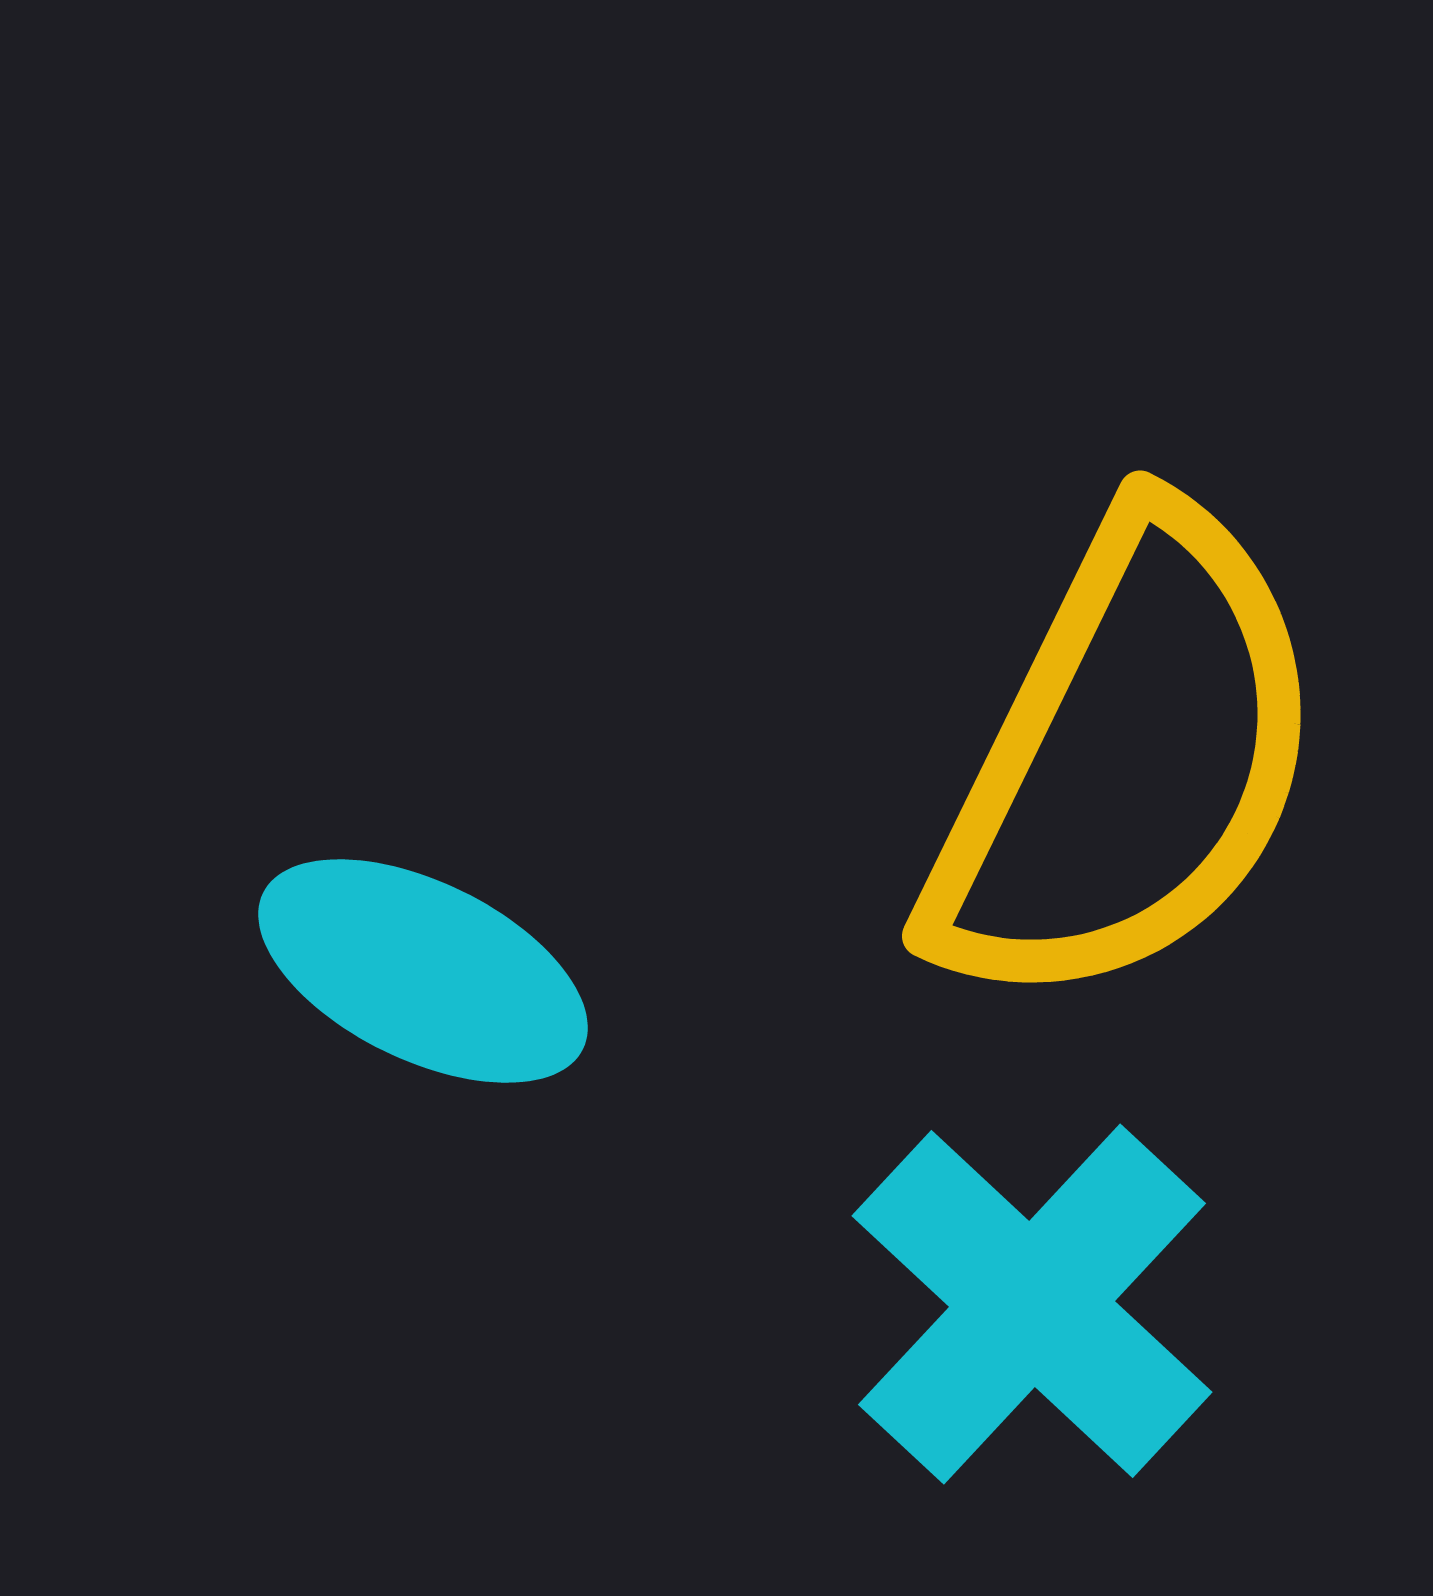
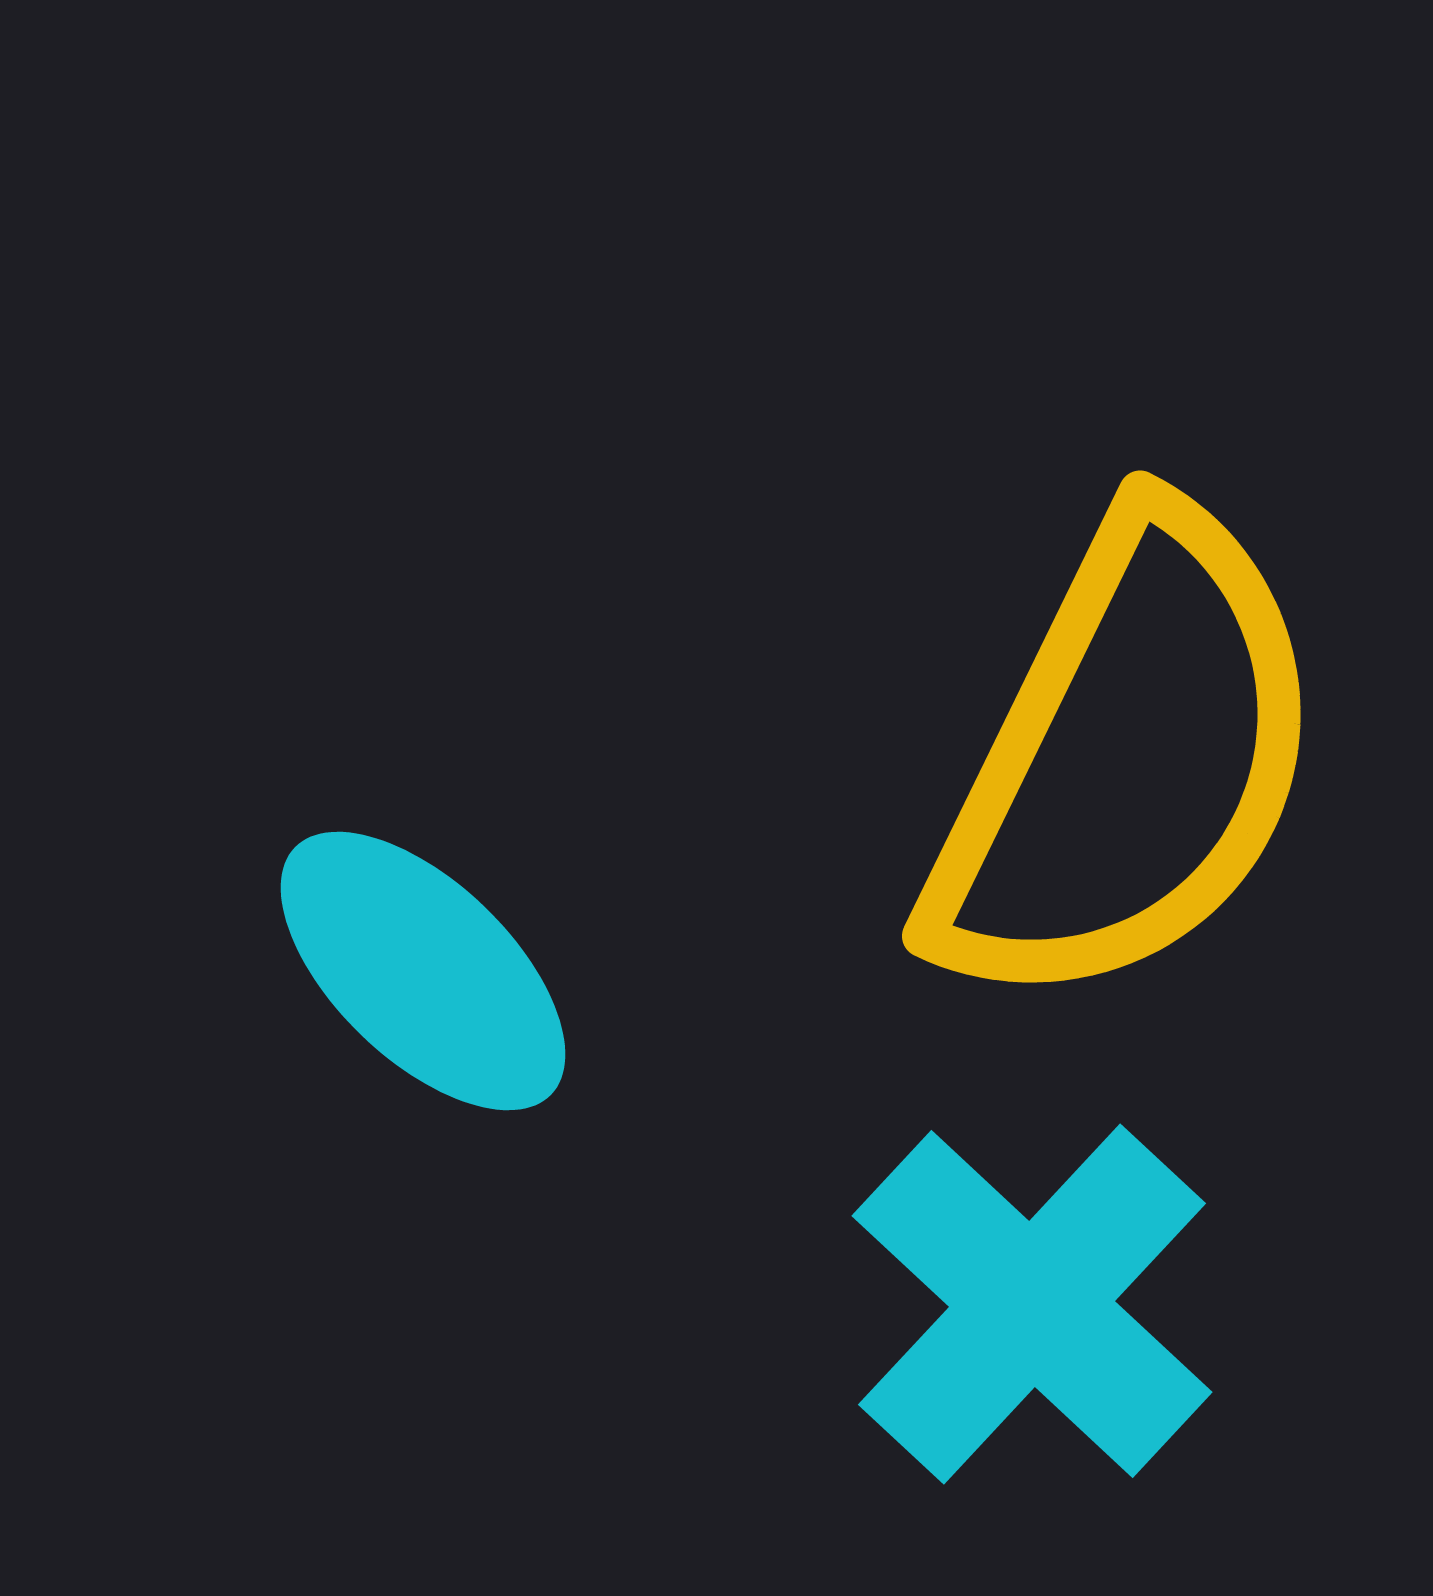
cyan ellipse: rotated 18 degrees clockwise
